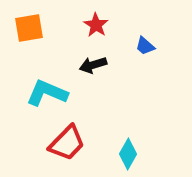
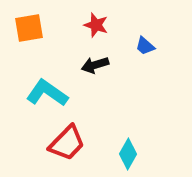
red star: rotated 15 degrees counterclockwise
black arrow: moved 2 px right
cyan L-shape: rotated 12 degrees clockwise
